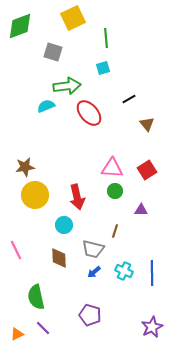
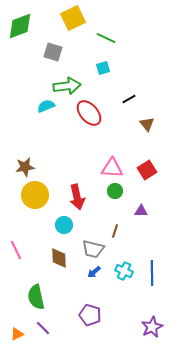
green line: rotated 60 degrees counterclockwise
purple triangle: moved 1 px down
